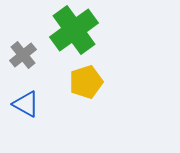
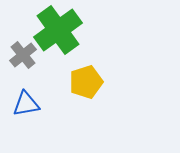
green cross: moved 16 px left
blue triangle: rotated 40 degrees counterclockwise
